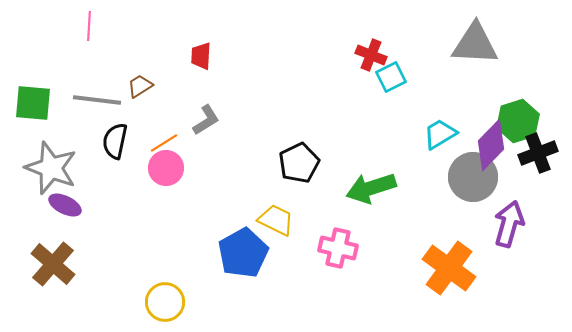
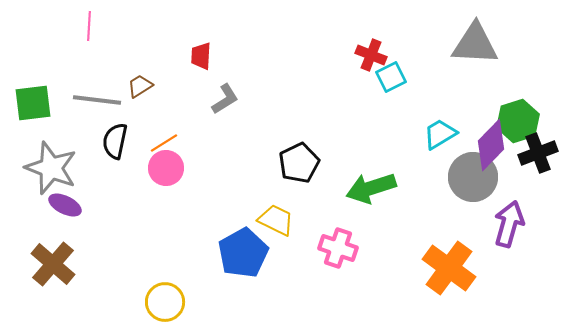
green square: rotated 12 degrees counterclockwise
gray L-shape: moved 19 px right, 21 px up
pink cross: rotated 6 degrees clockwise
